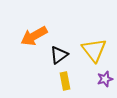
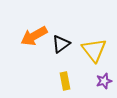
black triangle: moved 2 px right, 11 px up
purple star: moved 1 px left, 2 px down
